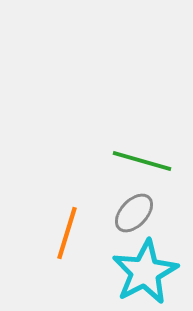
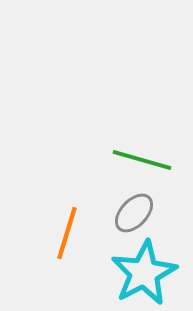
green line: moved 1 px up
cyan star: moved 1 px left, 1 px down
